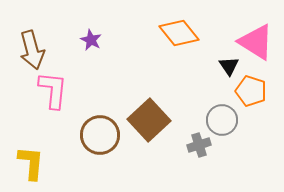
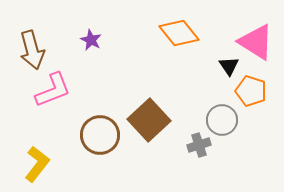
pink L-shape: rotated 63 degrees clockwise
yellow L-shape: moved 6 px right, 1 px down; rotated 33 degrees clockwise
